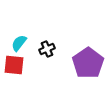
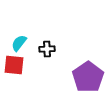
black cross: rotated 21 degrees clockwise
purple pentagon: moved 14 px down
